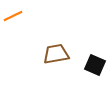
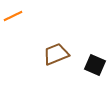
brown trapezoid: rotated 12 degrees counterclockwise
